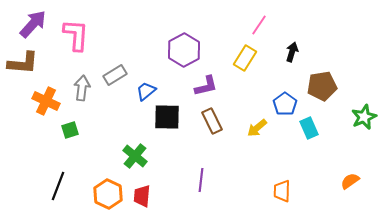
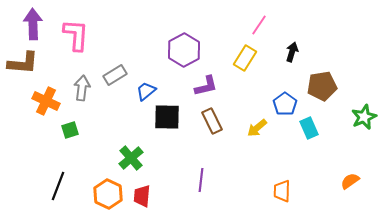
purple arrow: rotated 44 degrees counterclockwise
green cross: moved 4 px left, 2 px down; rotated 10 degrees clockwise
